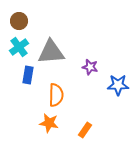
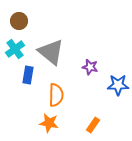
cyan cross: moved 4 px left, 2 px down
gray triangle: rotated 44 degrees clockwise
orange rectangle: moved 8 px right, 5 px up
